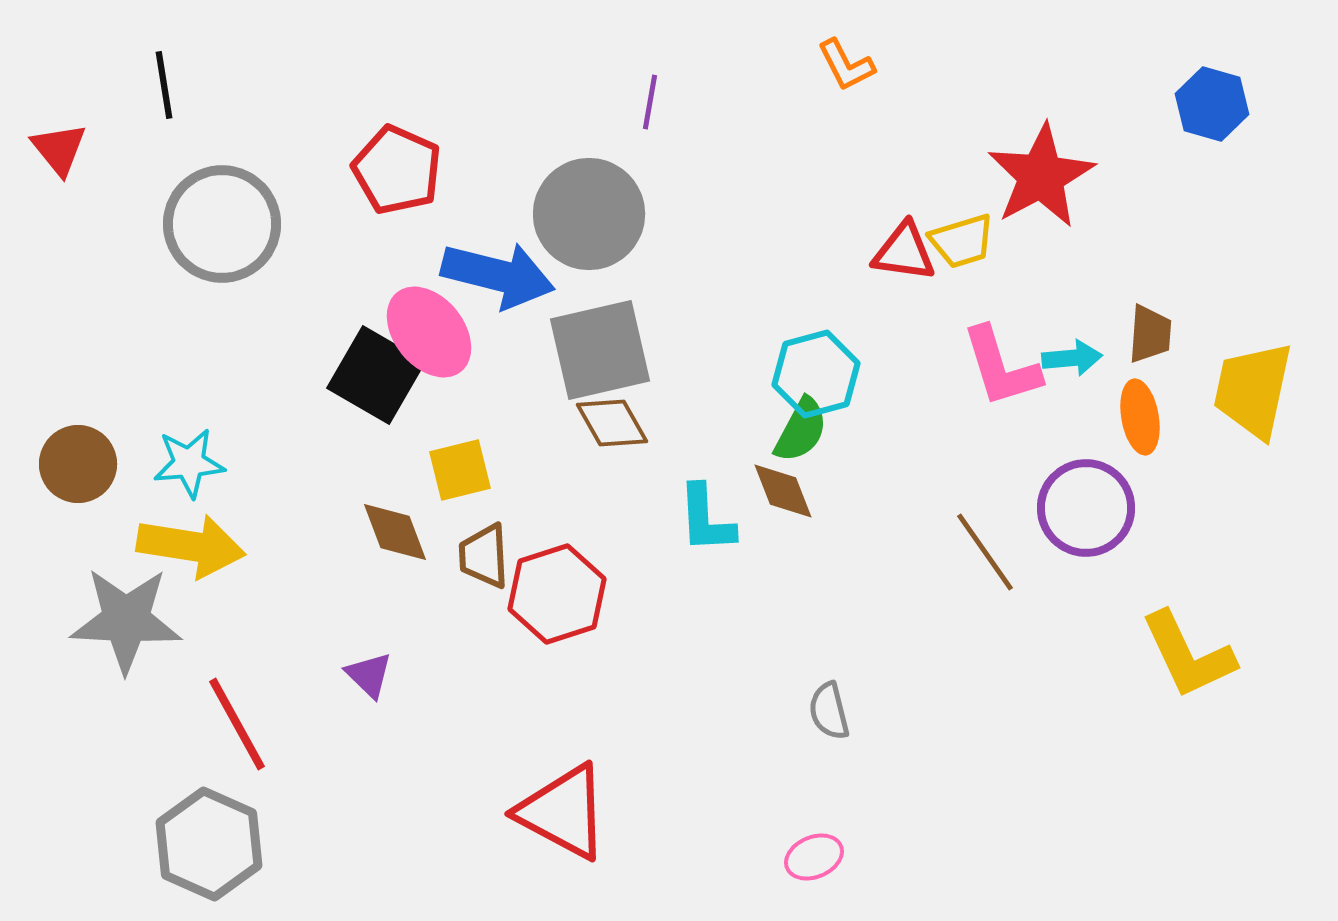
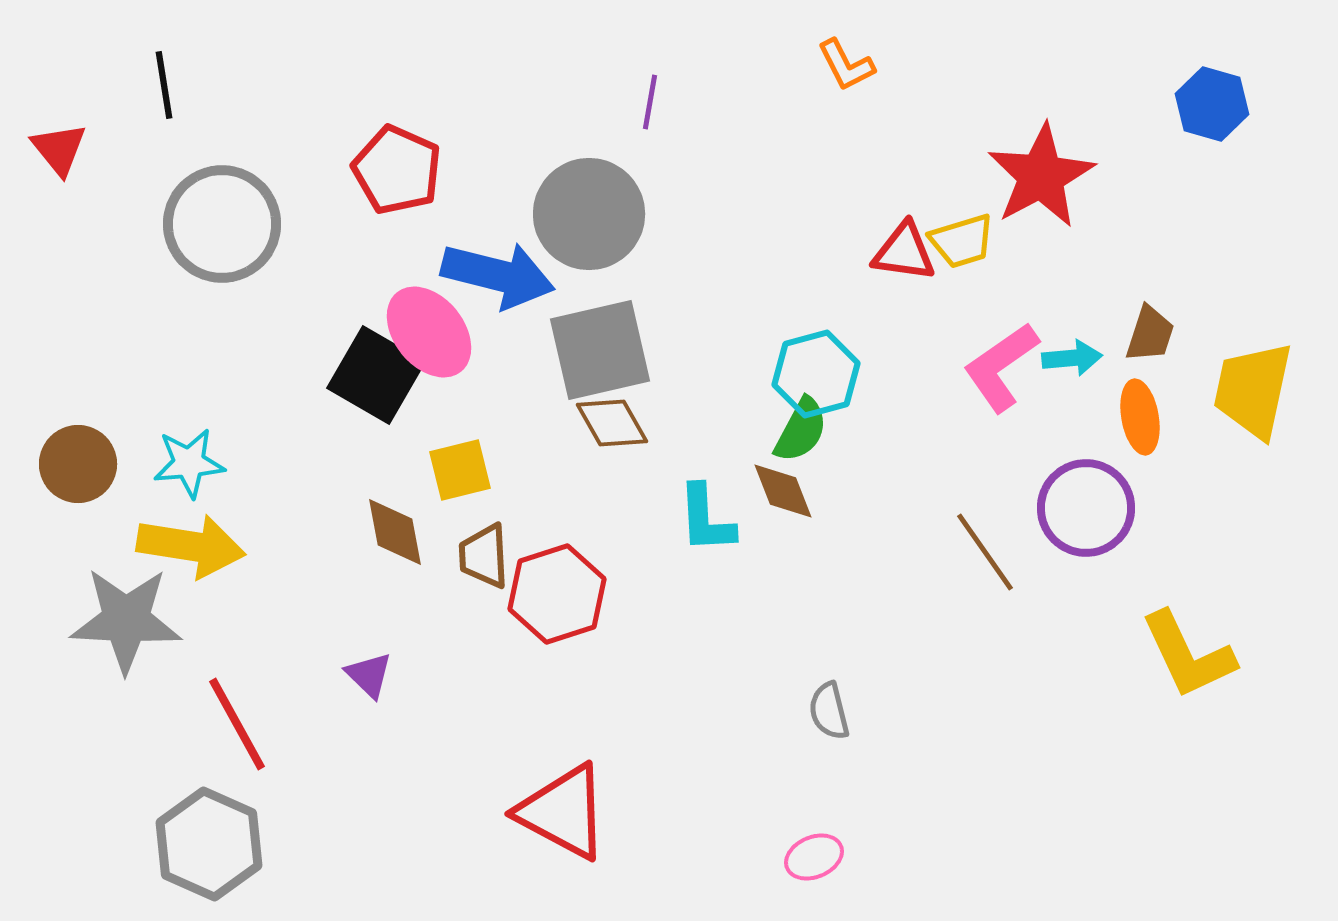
brown trapezoid at (1150, 334): rotated 14 degrees clockwise
pink L-shape at (1001, 367): rotated 72 degrees clockwise
brown diamond at (395, 532): rotated 10 degrees clockwise
